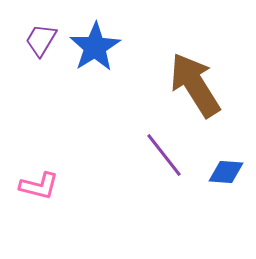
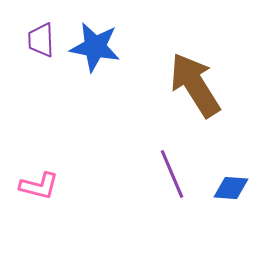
purple trapezoid: rotated 33 degrees counterclockwise
blue star: rotated 30 degrees counterclockwise
purple line: moved 8 px right, 19 px down; rotated 15 degrees clockwise
blue diamond: moved 5 px right, 16 px down
